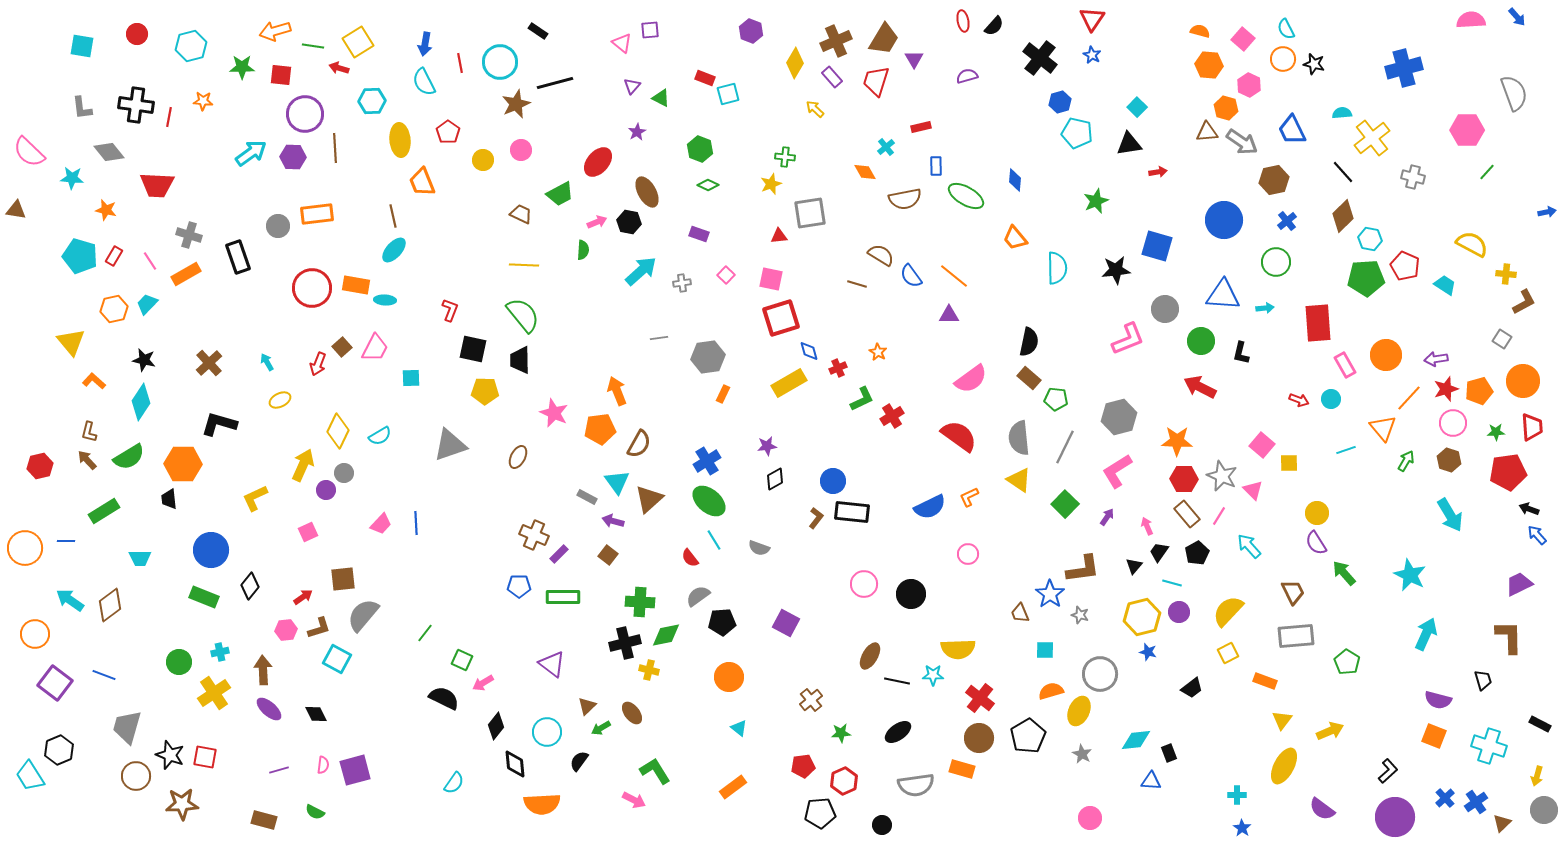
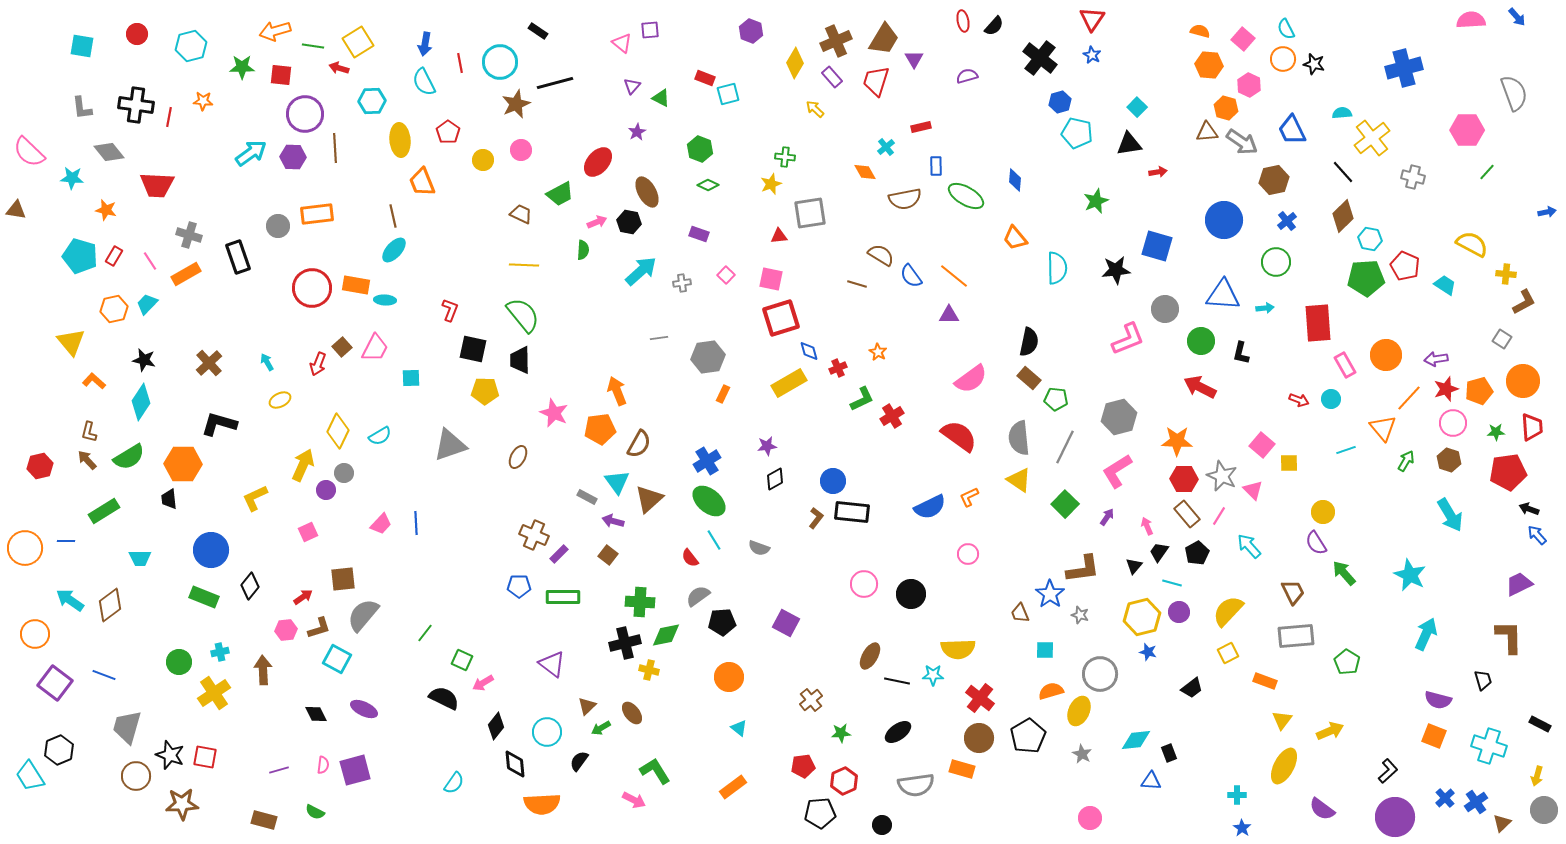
yellow circle at (1317, 513): moved 6 px right, 1 px up
purple ellipse at (269, 709): moved 95 px right; rotated 16 degrees counterclockwise
